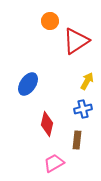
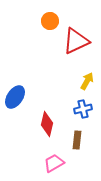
red triangle: rotated 8 degrees clockwise
blue ellipse: moved 13 px left, 13 px down
